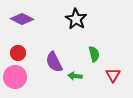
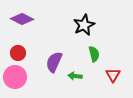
black star: moved 8 px right, 6 px down; rotated 15 degrees clockwise
purple semicircle: rotated 50 degrees clockwise
